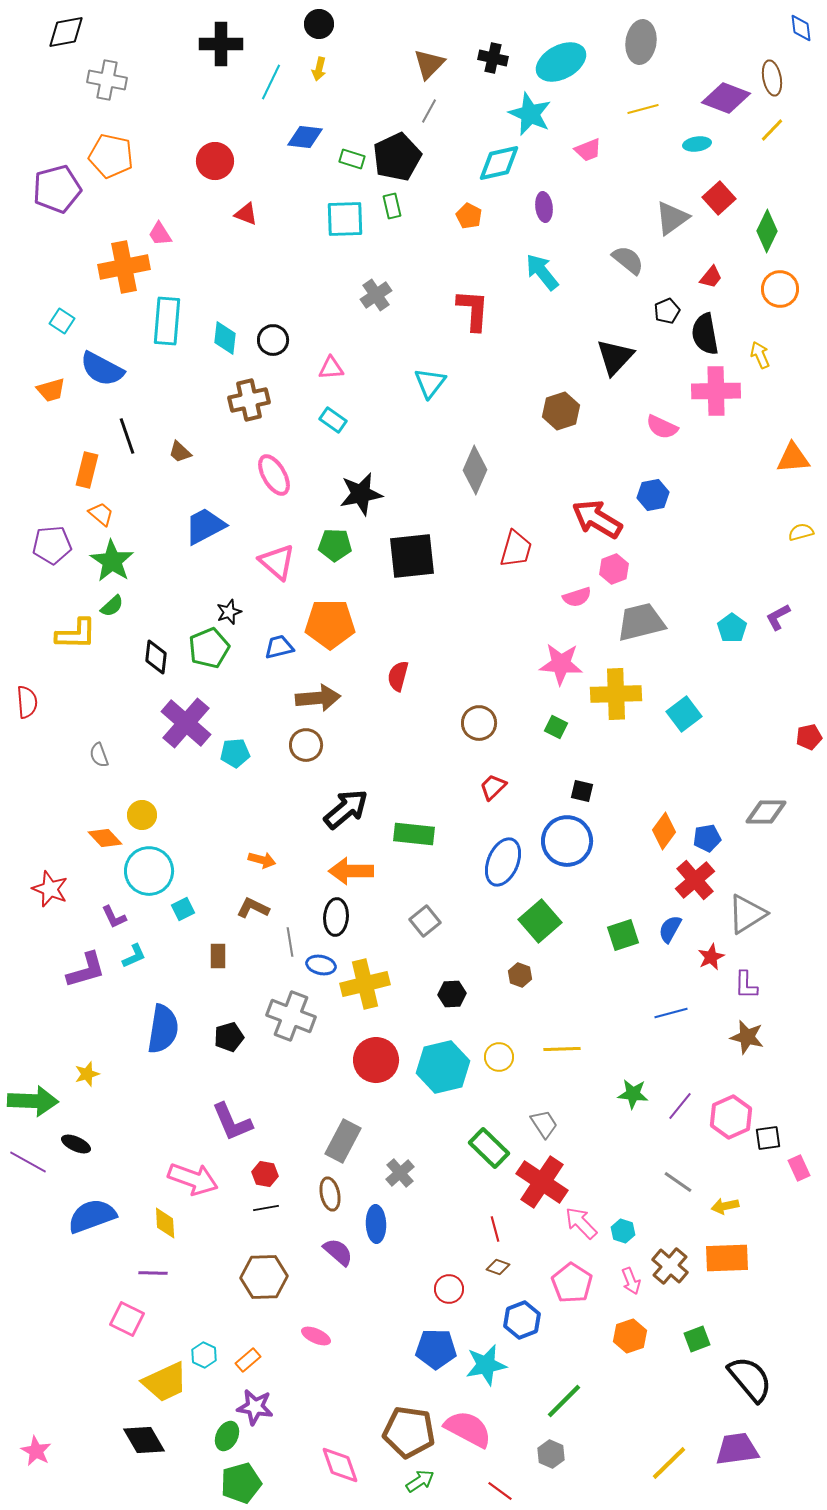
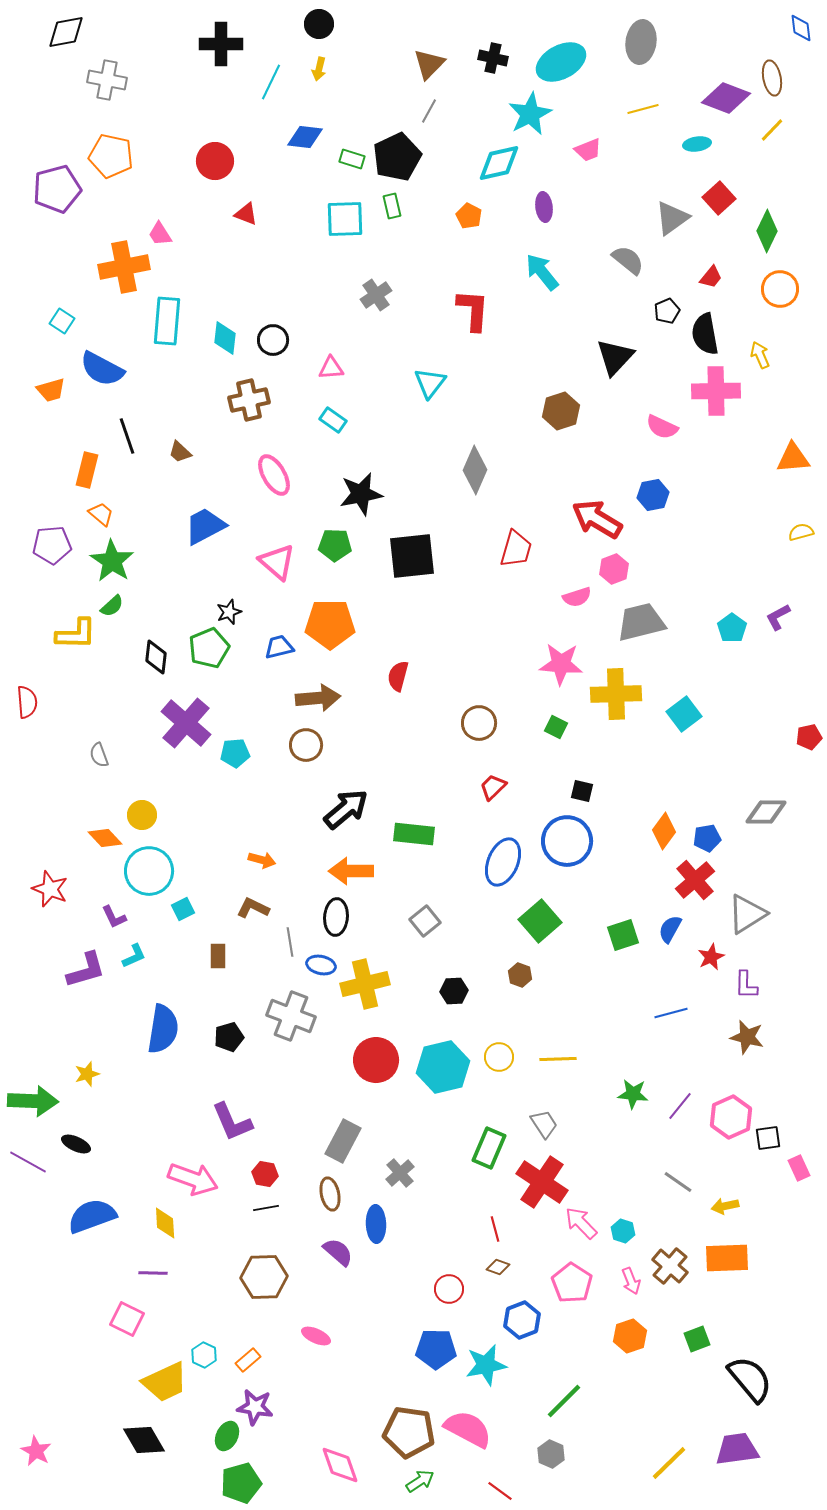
cyan star at (530, 114): rotated 21 degrees clockwise
black hexagon at (452, 994): moved 2 px right, 3 px up
yellow line at (562, 1049): moved 4 px left, 10 px down
green rectangle at (489, 1148): rotated 69 degrees clockwise
